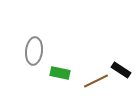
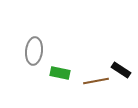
brown line: rotated 15 degrees clockwise
